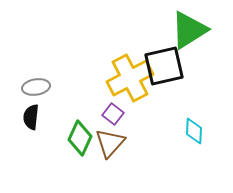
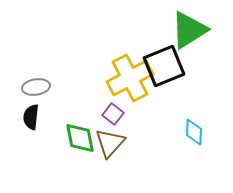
black square: rotated 9 degrees counterclockwise
cyan diamond: moved 1 px down
green diamond: rotated 36 degrees counterclockwise
